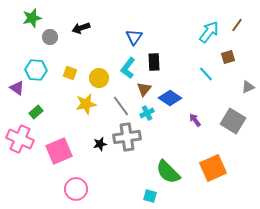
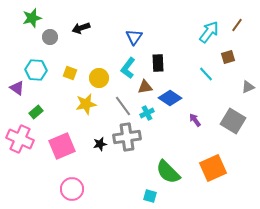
black rectangle: moved 4 px right, 1 px down
brown triangle: moved 1 px right, 2 px up; rotated 42 degrees clockwise
gray line: moved 2 px right
pink square: moved 3 px right, 5 px up
pink circle: moved 4 px left
